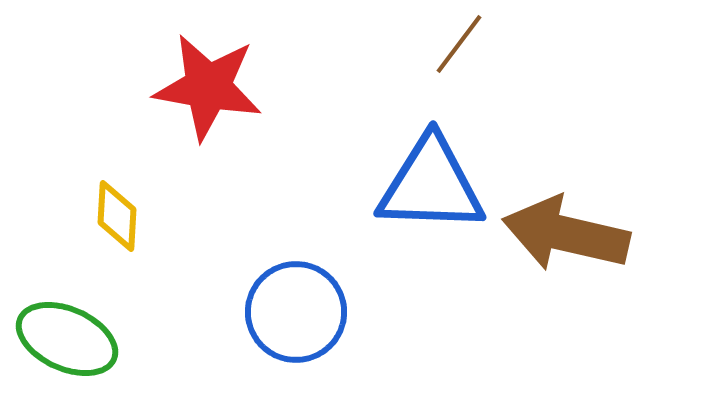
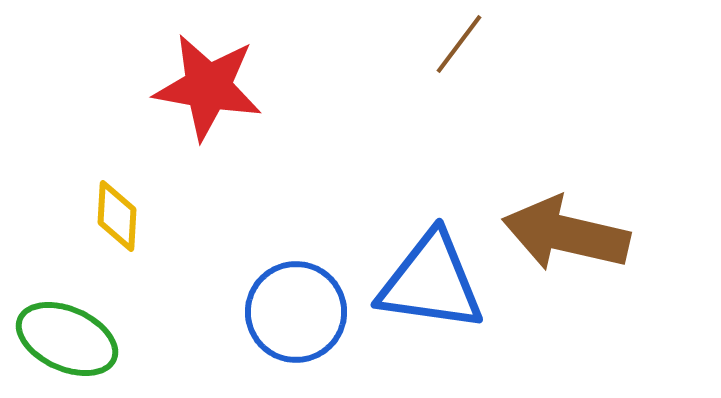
blue triangle: moved 97 px down; rotated 6 degrees clockwise
